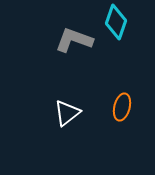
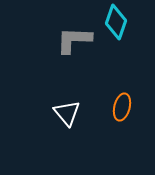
gray L-shape: rotated 18 degrees counterclockwise
white triangle: rotated 32 degrees counterclockwise
